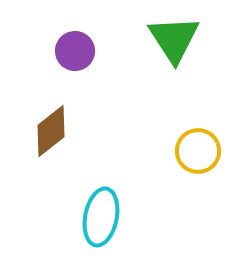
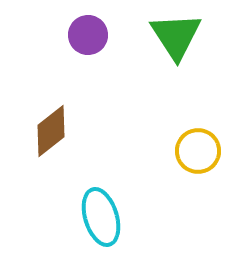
green triangle: moved 2 px right, 3 px up
purple circle: moved 13 px right, 16 px up
cyan ellipse: rotated 28 degrees counterclockwise
